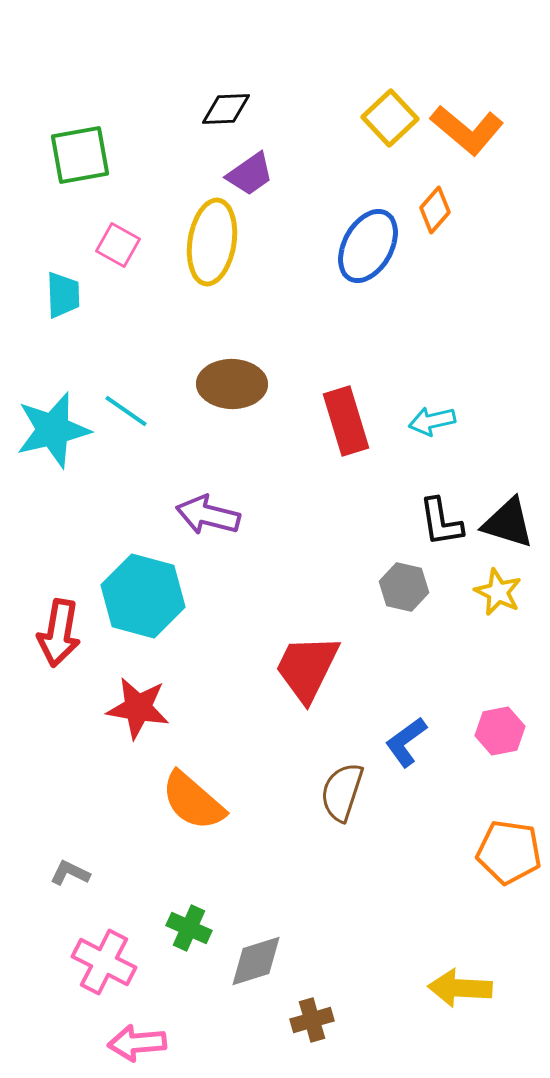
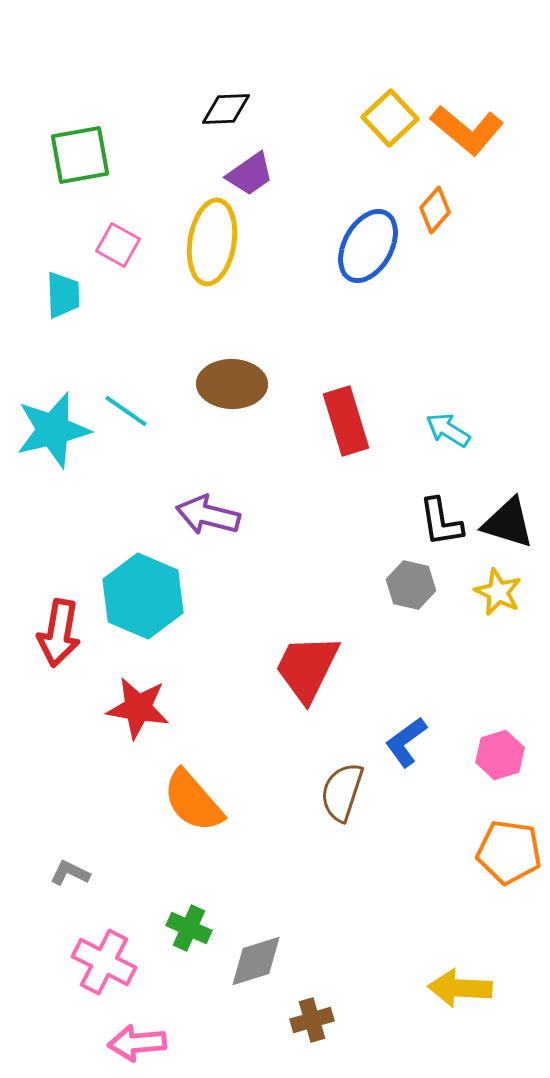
cyan arrow: moved 16 px right, 9 px down; rotated 45 degrees clockwise
gray hexagon: moved 7 px right, 2 px up
cyan hexagon: rotated 8 degrees clockwise
pink hexagon: moved 24 px down; rotated 6 degrees counterclockwise
orange semicircle: rotated 8 degrees clockwise
